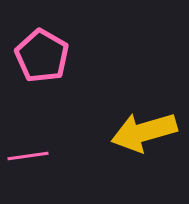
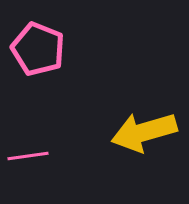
pink pentagon: moved 4 px left, 7 px up; rotated 8 degrees counterclockwise
